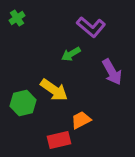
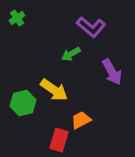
red rectangle: rotated 60 degrees counterclockwise
